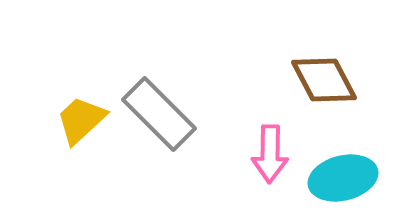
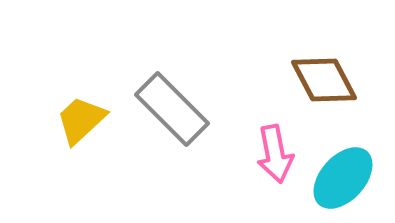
gray rectangle: moved 13 px right, 5 px up
pink arrow: moved 5 px right; rotated 12 degrees counterclockwise
cyan ellipse: rotated 34 degrees counterclockwise
